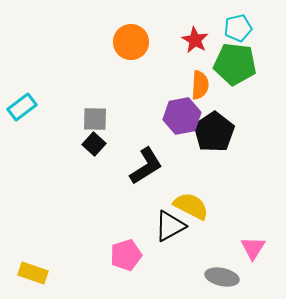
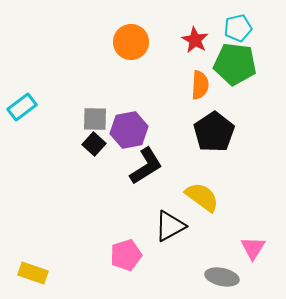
purple hexagon: moved 53 px left, 14 px down
yellow semicircle: moved 11 px right, 9 px up; rotated 9 degrees clockwise
